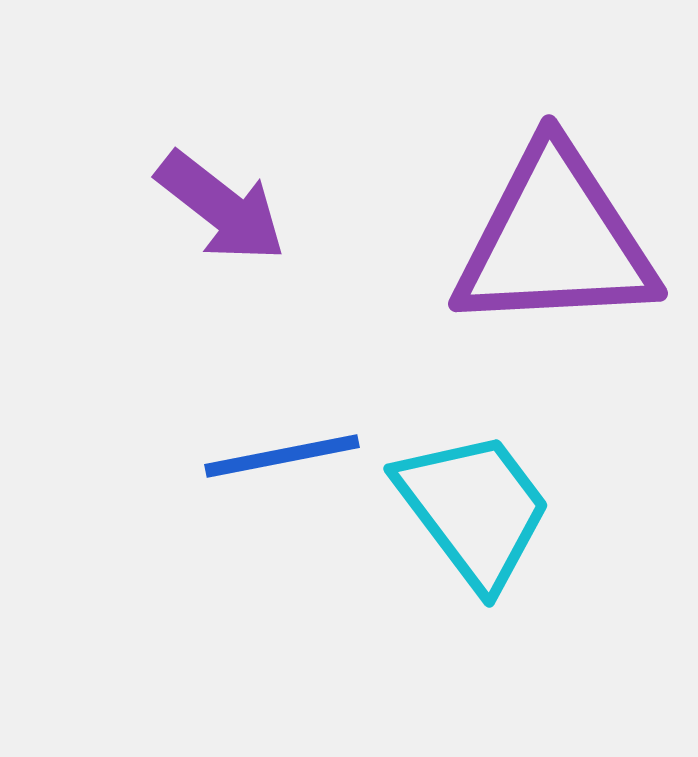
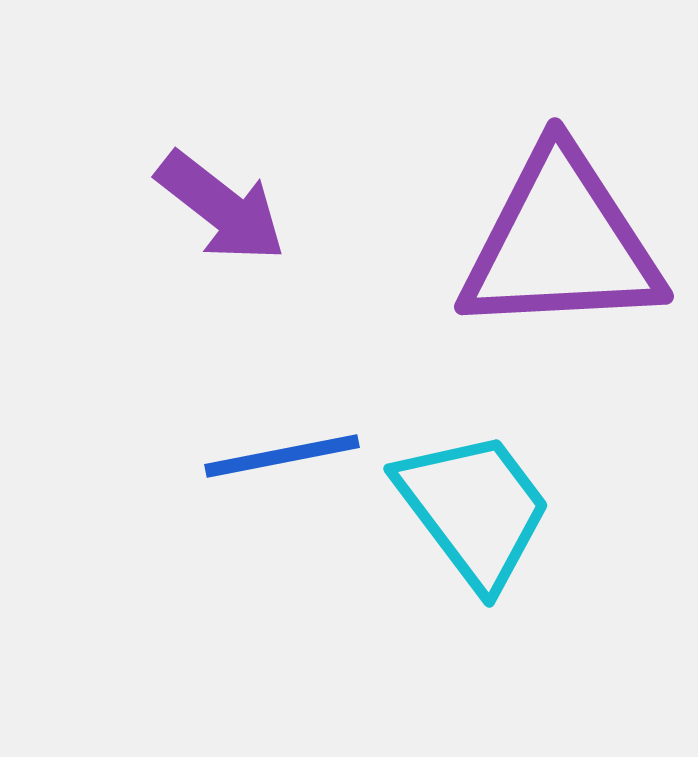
purple triangle: moved 6 px right, 3 px down
